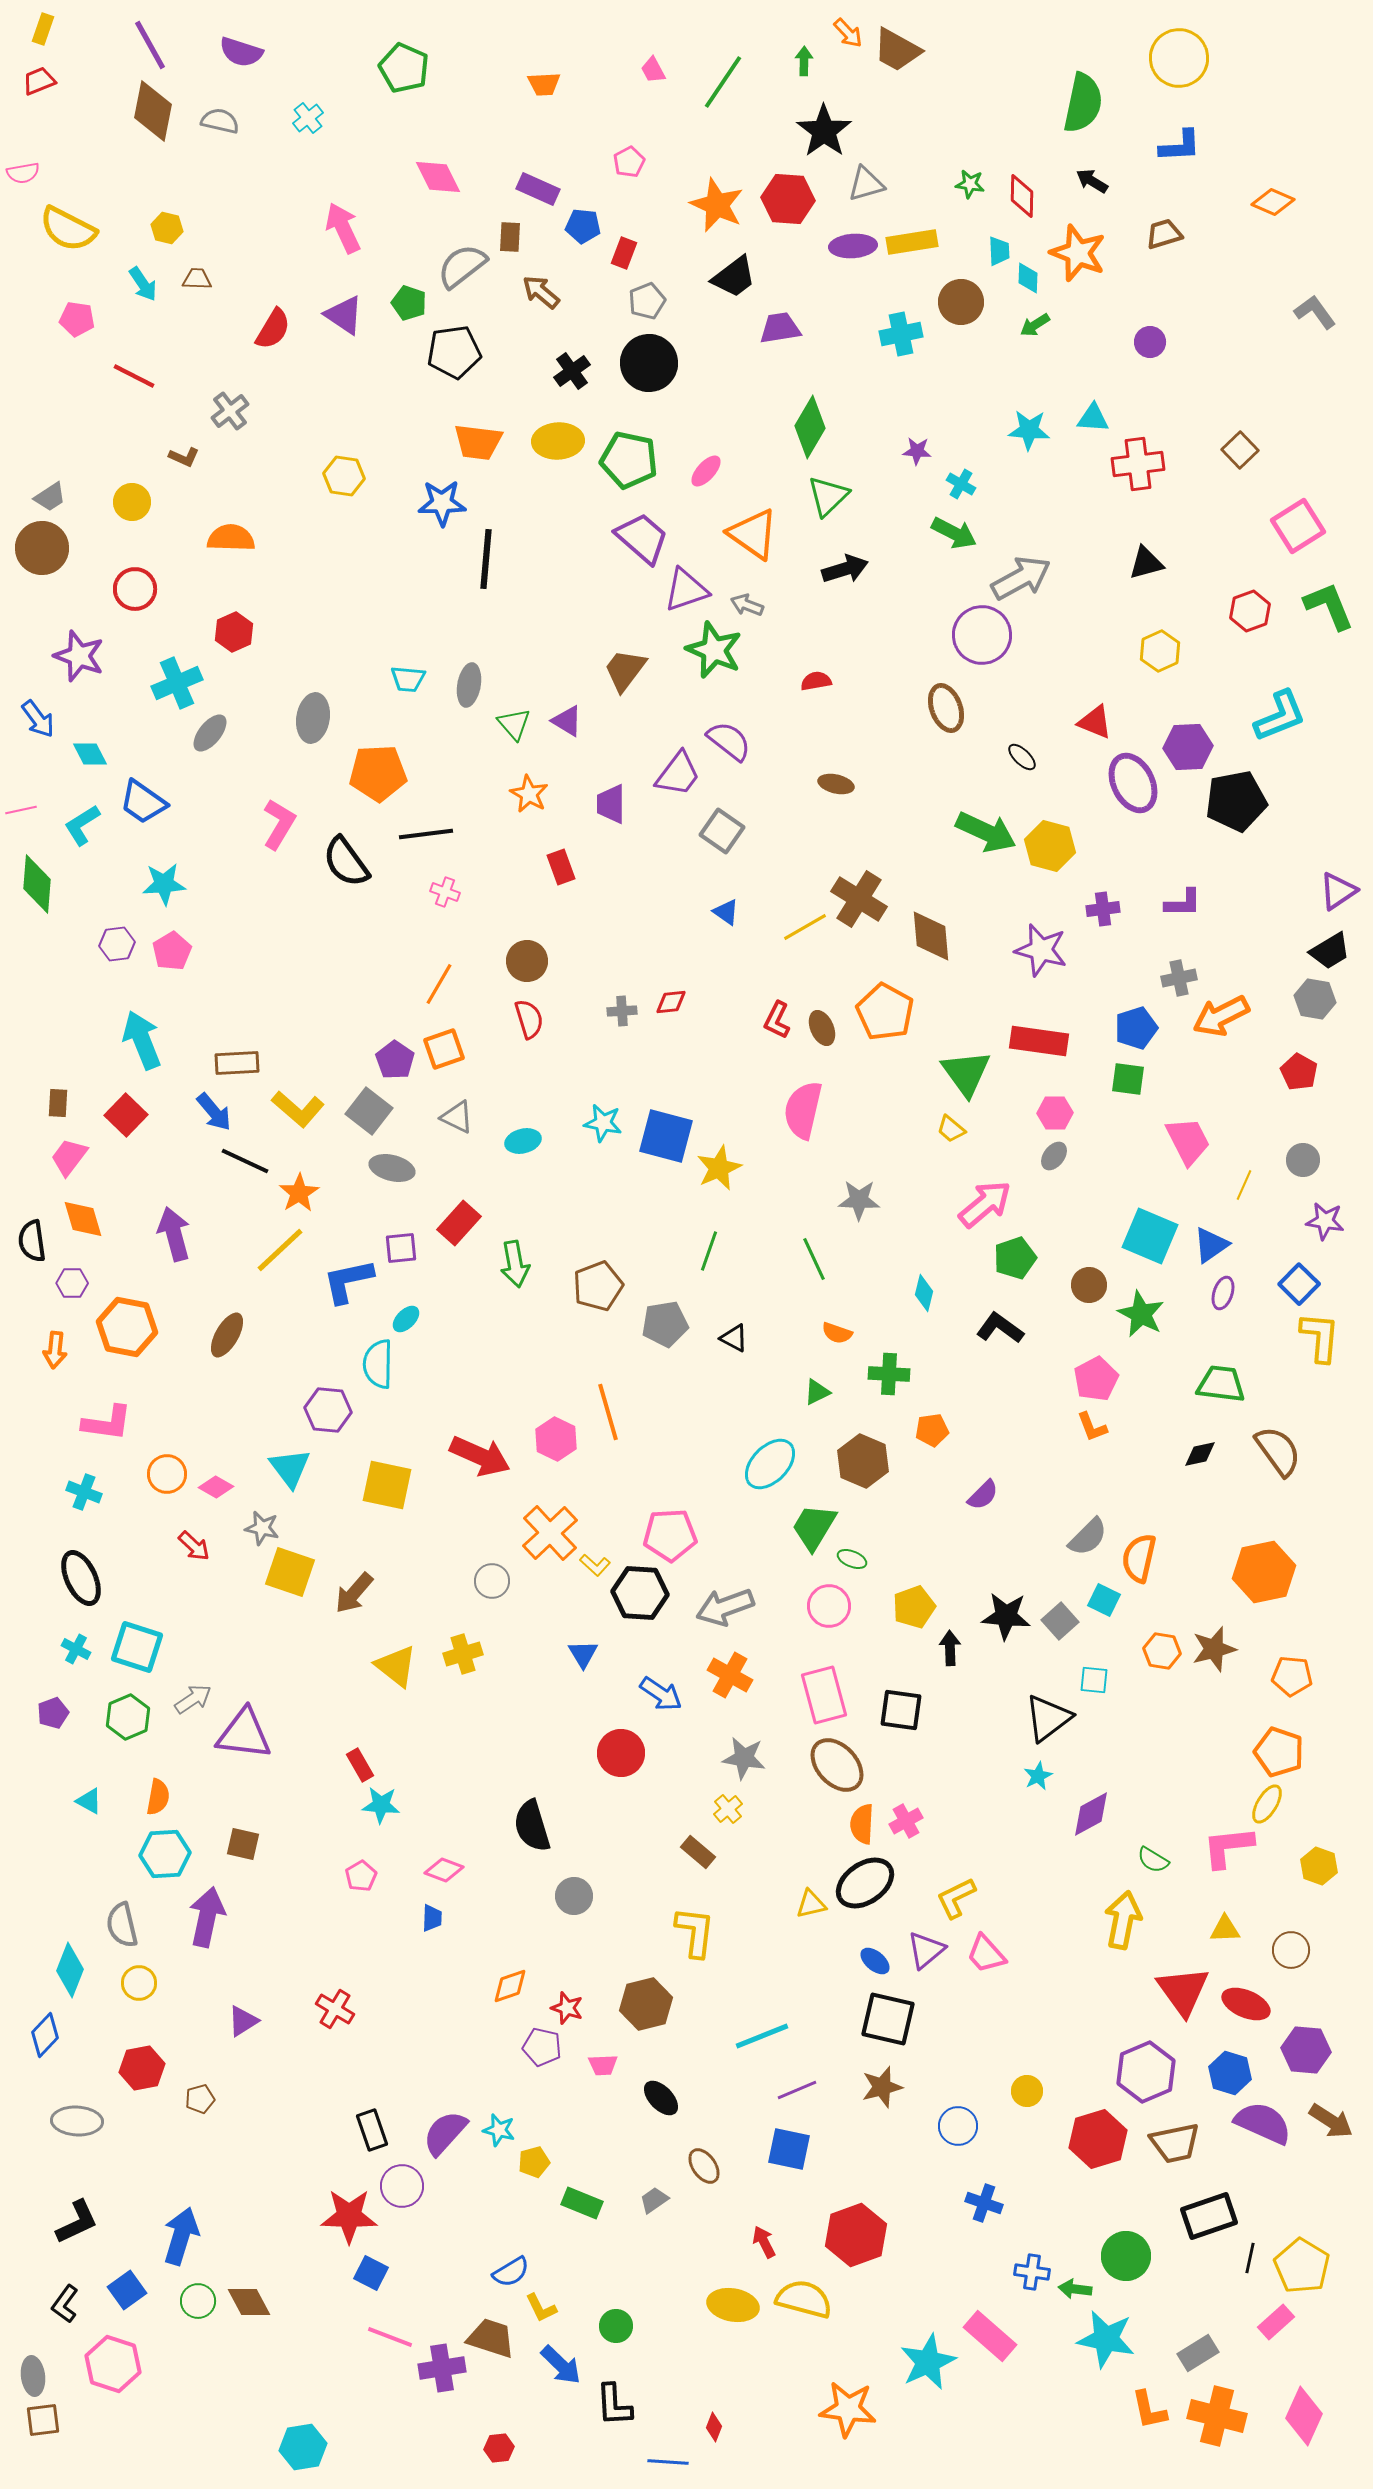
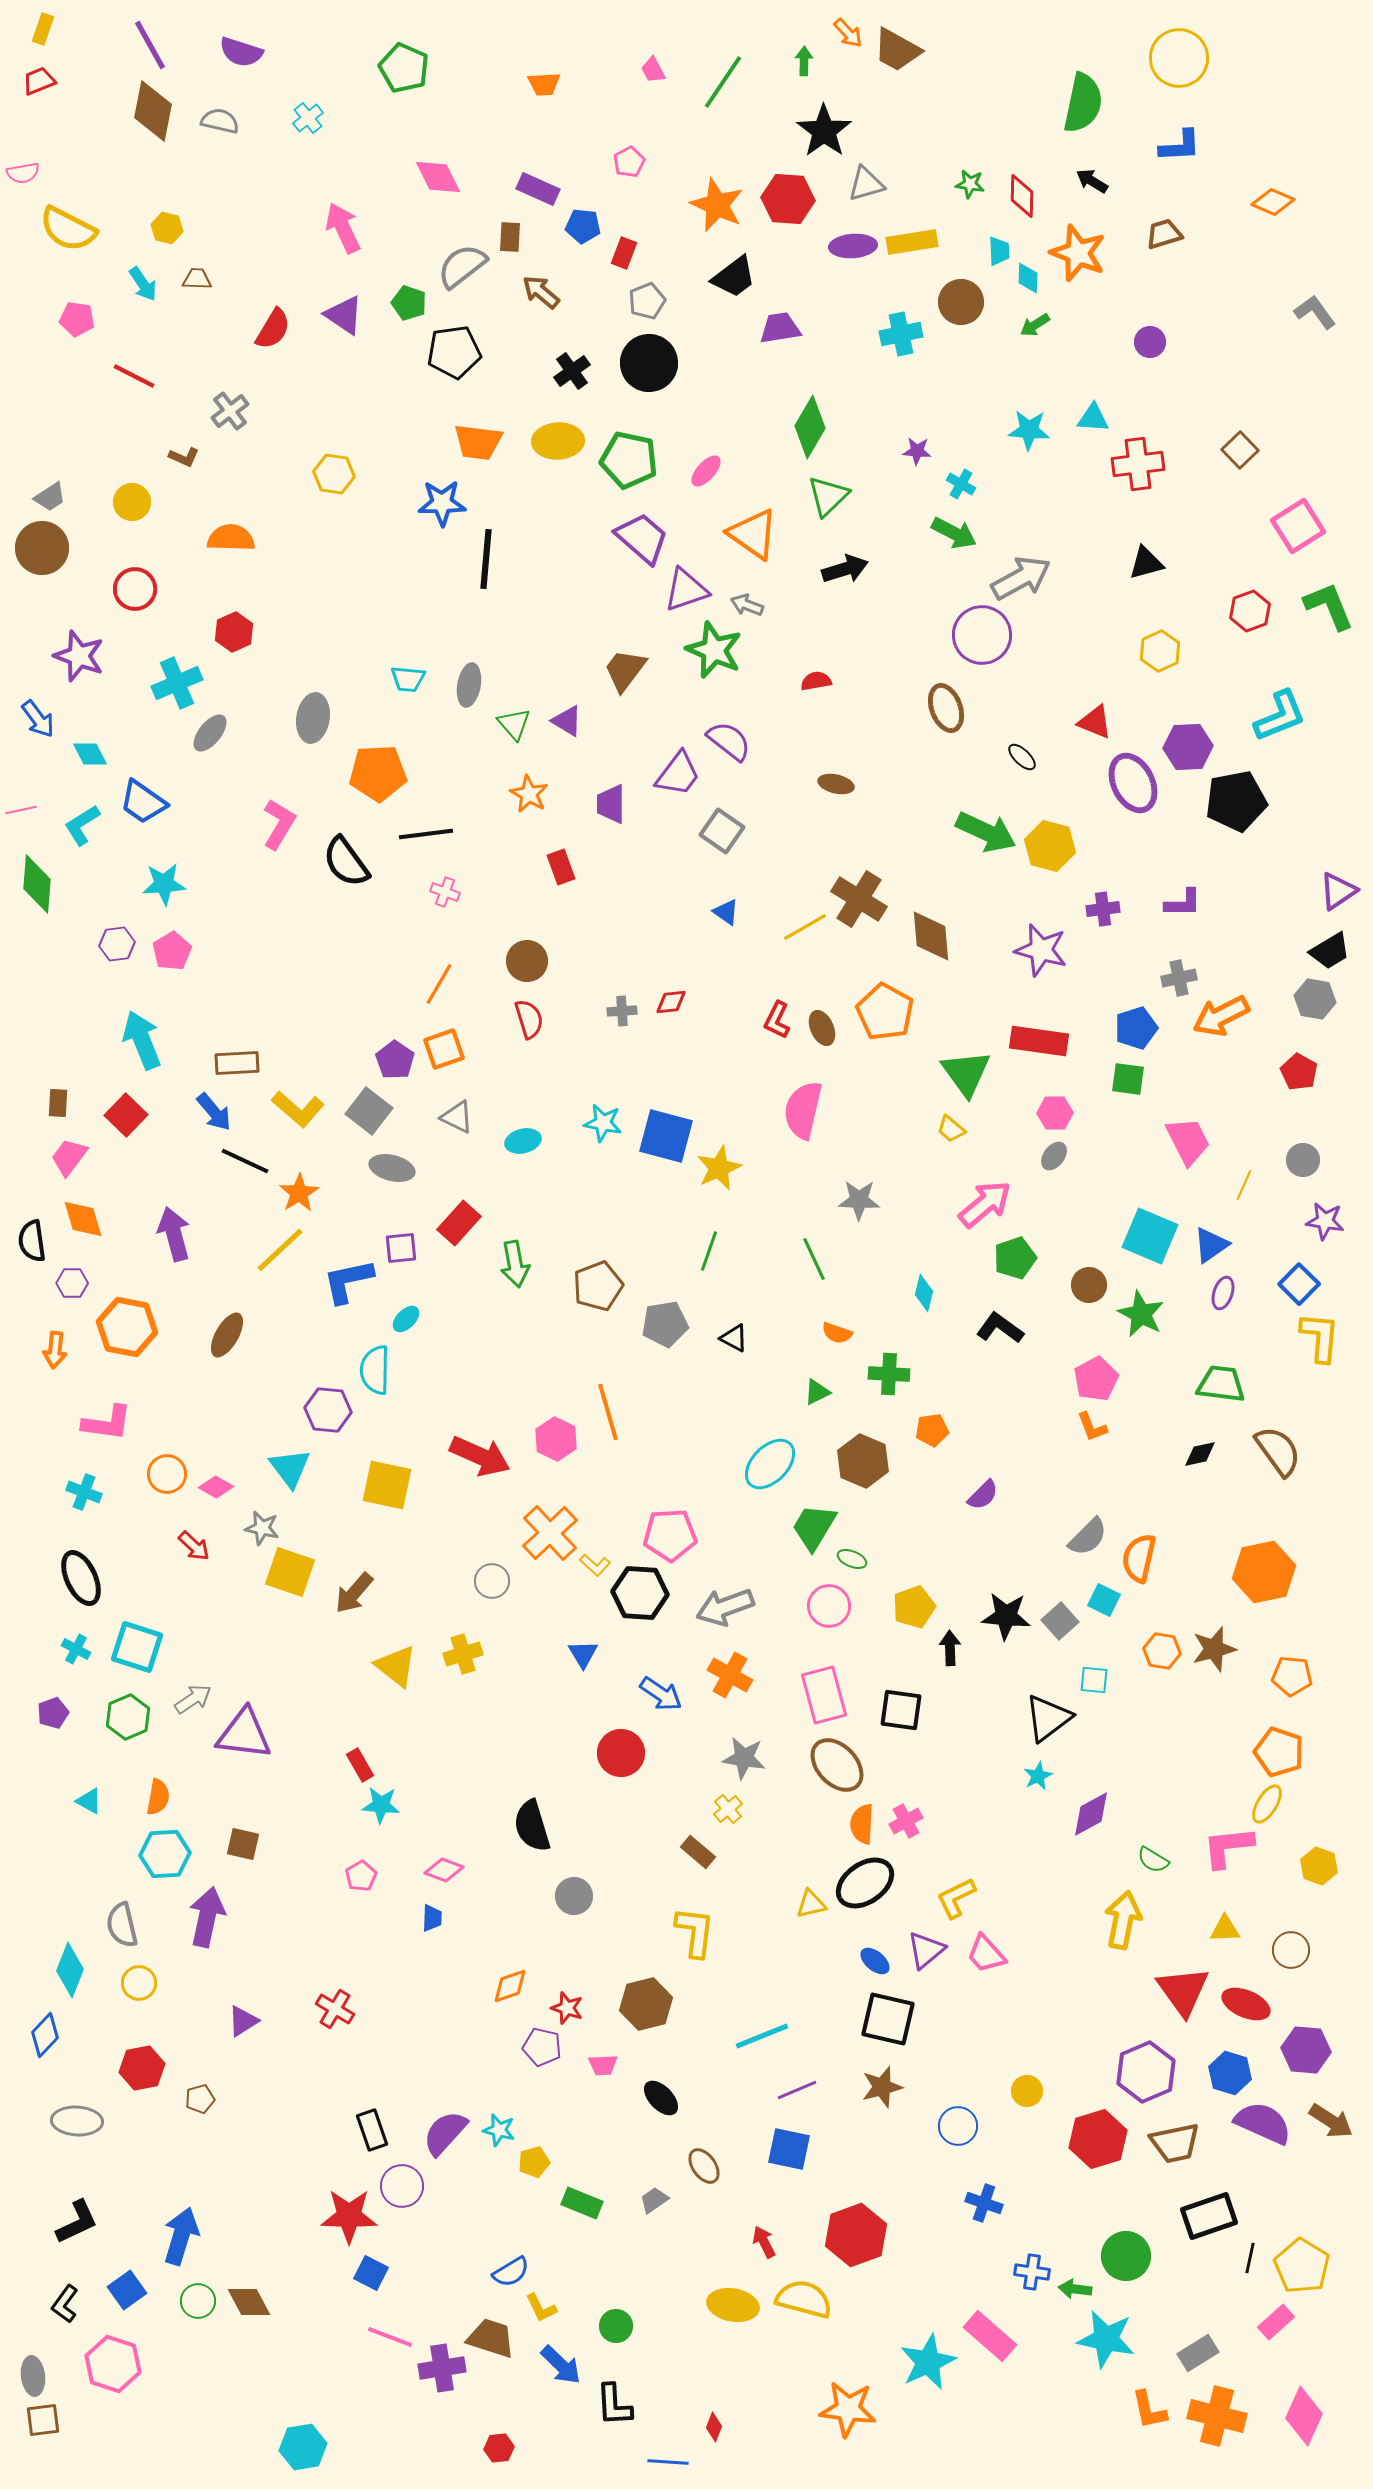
yellow hexagon at (344, 476): moved 10 px left, 2 px up
cyan semicircle at (378, 1364): moved 3 px left, 6 px down
